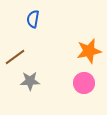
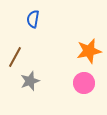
brown line: rotated 25 degrees counterclockwise
gray star: rotated 18 degrees counterclockwise
